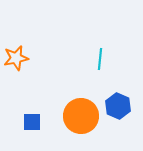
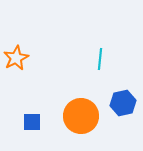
orange star: rotated 15 degrees counterclockwise
blue hexagon: moved 5 px right, 3 px up; rotated 25 degrees clockwise
